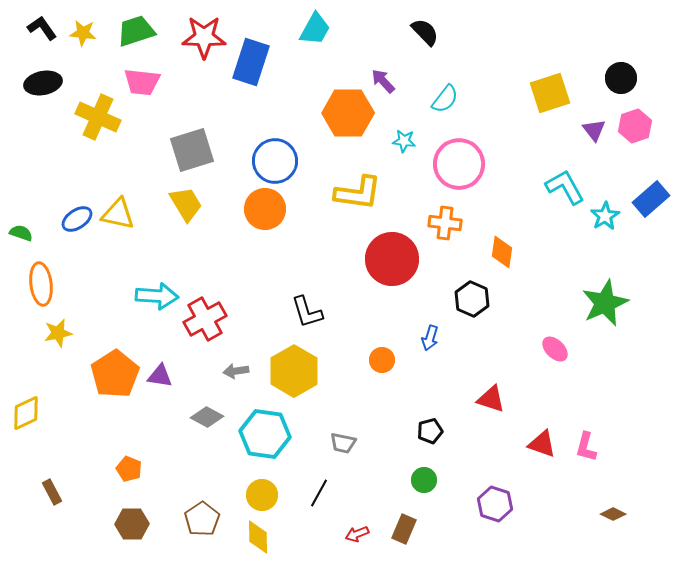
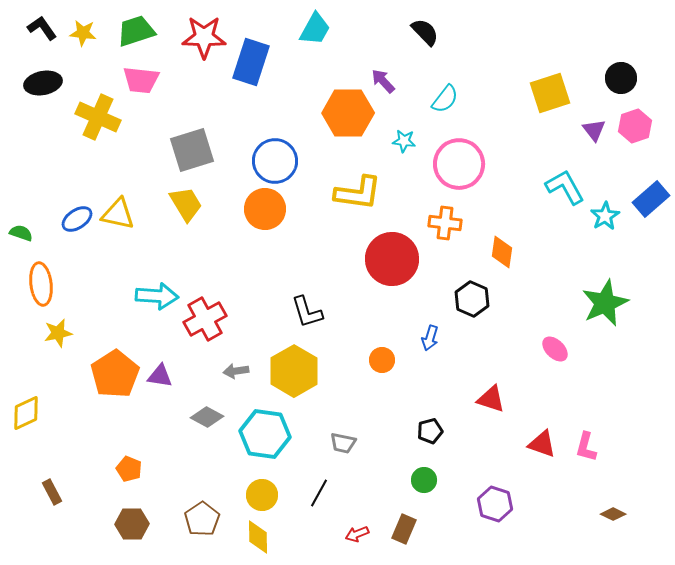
pink trapezoid at (142, 82): moved 1 px left, 2 px up
